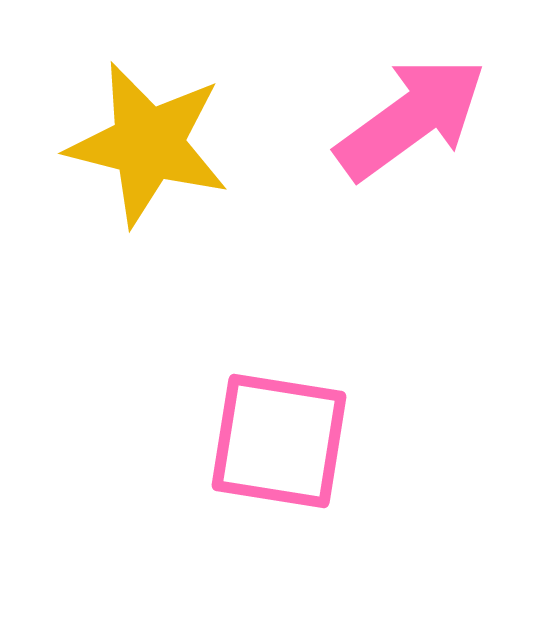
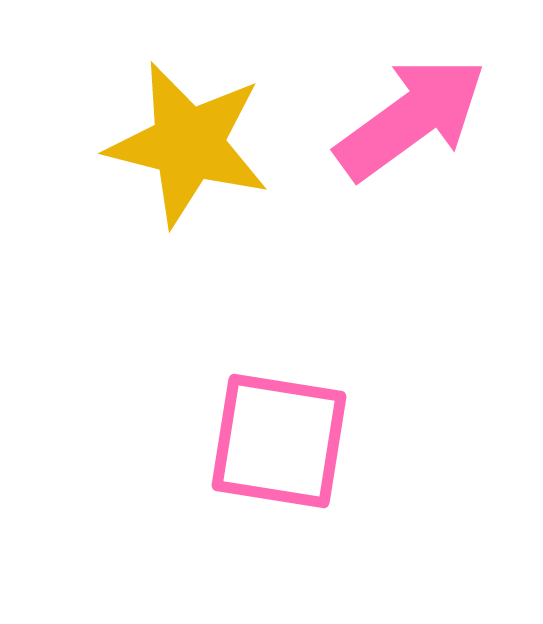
yellow star: moved 40 px right
